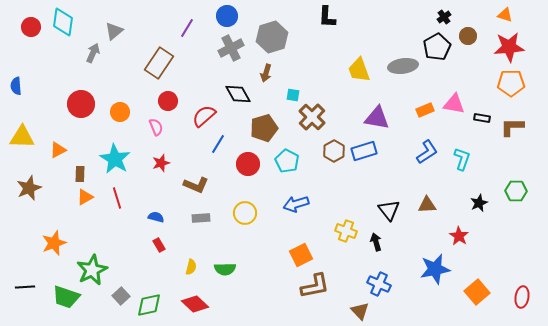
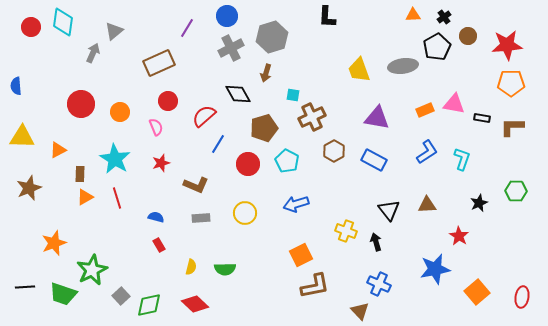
orange triangle at (505, 15): moved 92 px left; rotated 21 degrees counterclockwise
red star at (509, 47): moved 2 px left, 2 px up
brown rectangle at (159, 63): rotated 32 degrees clockwise
brown cross at (312, 117): rotated 20 degrees clockwise
blue rectangle at (364, 151): moved 10 px right, 9 px down; rotated 45 degrees clockwise
green trapezoid at (66, 297): moved 3 px left, 3 px up
